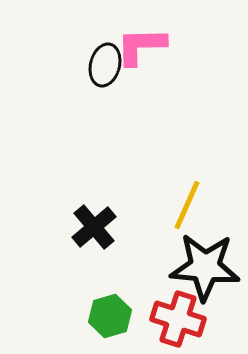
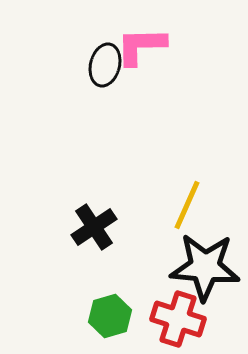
black cross: rotated 6 degrees clockwise
